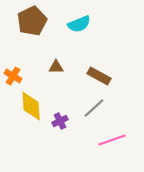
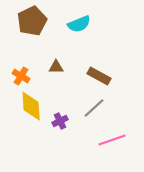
orange cross: moved 8 px right
